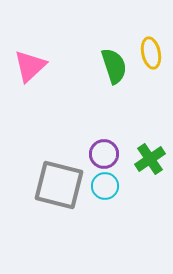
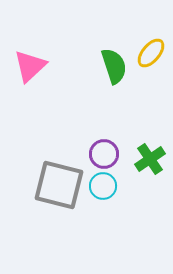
yellow ellipse: rotated 52 degrees clockwise
cyan circle: moved 2 px left
